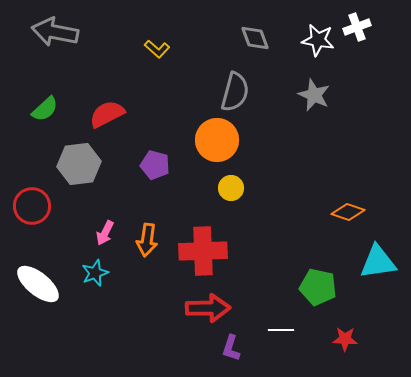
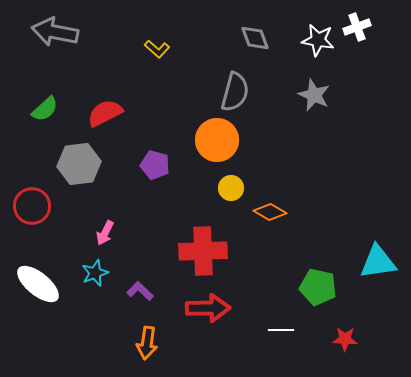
red semicircle: moved 2 px left, 1 px up
orange diamond: moved 78 px left; rotated 12 degrees clockwise
orange arrow: moved 103 px down
purple L-shape: moved 91 px left, 57 px up; rotated 116 degrees clockwise
